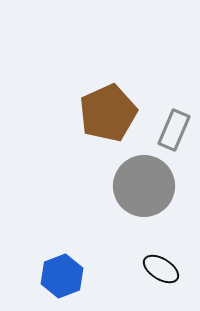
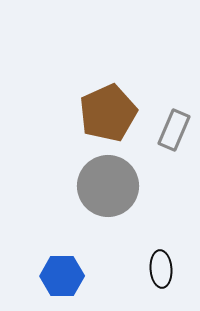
gray circle: moved 36 px left
black ellipse: rotated 54 degrees clockwise
blue hexagon: rotated 21 degrees clockwise
